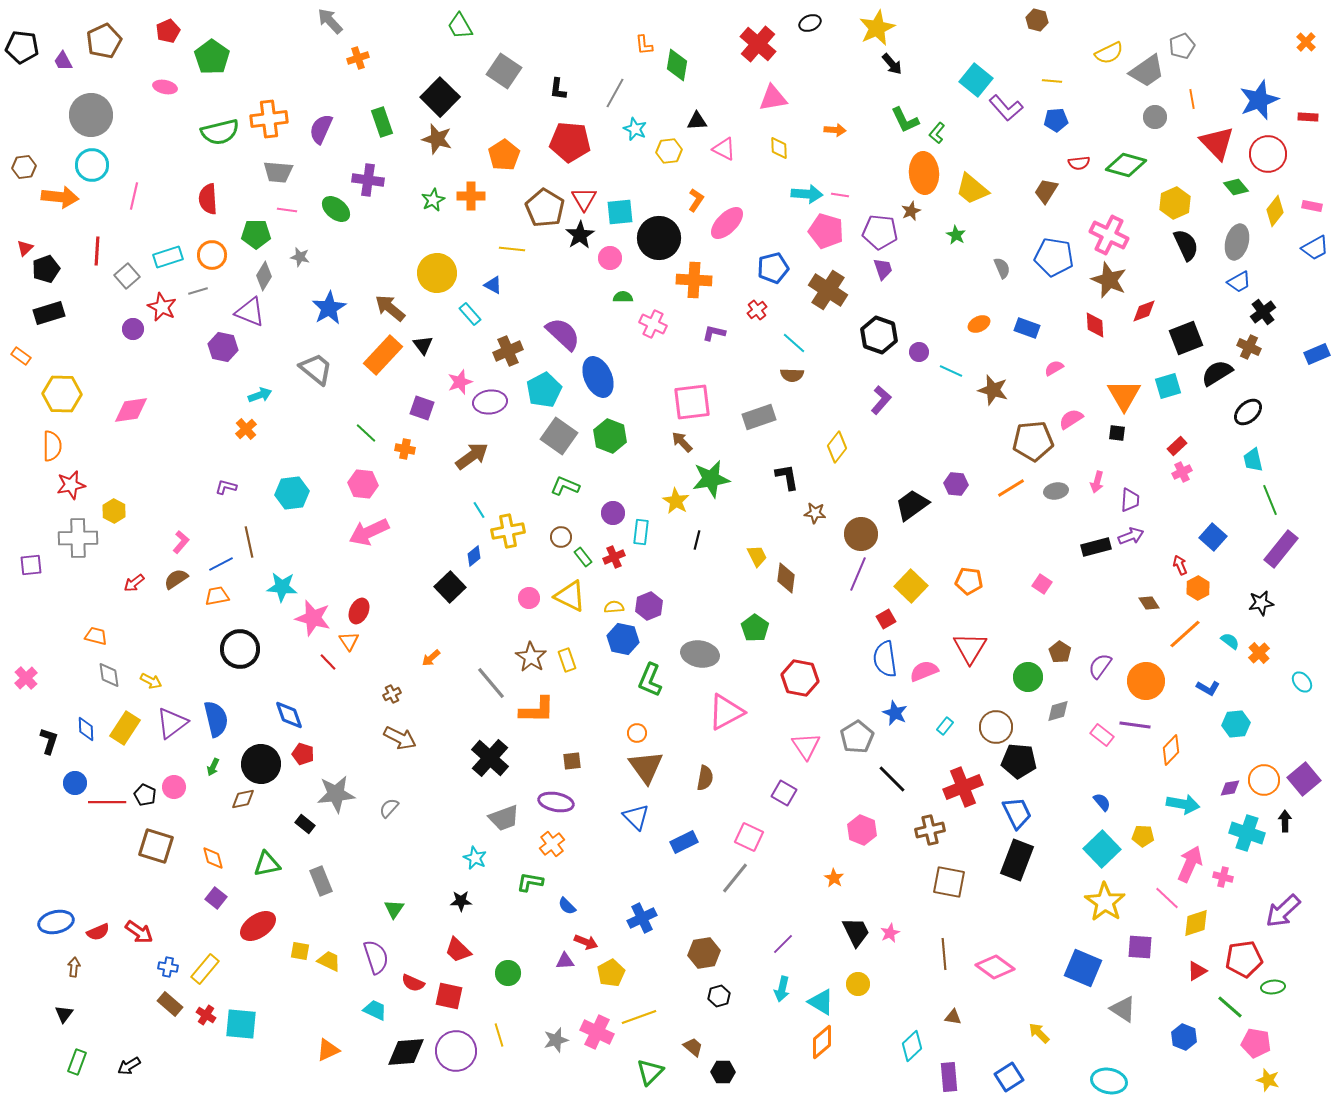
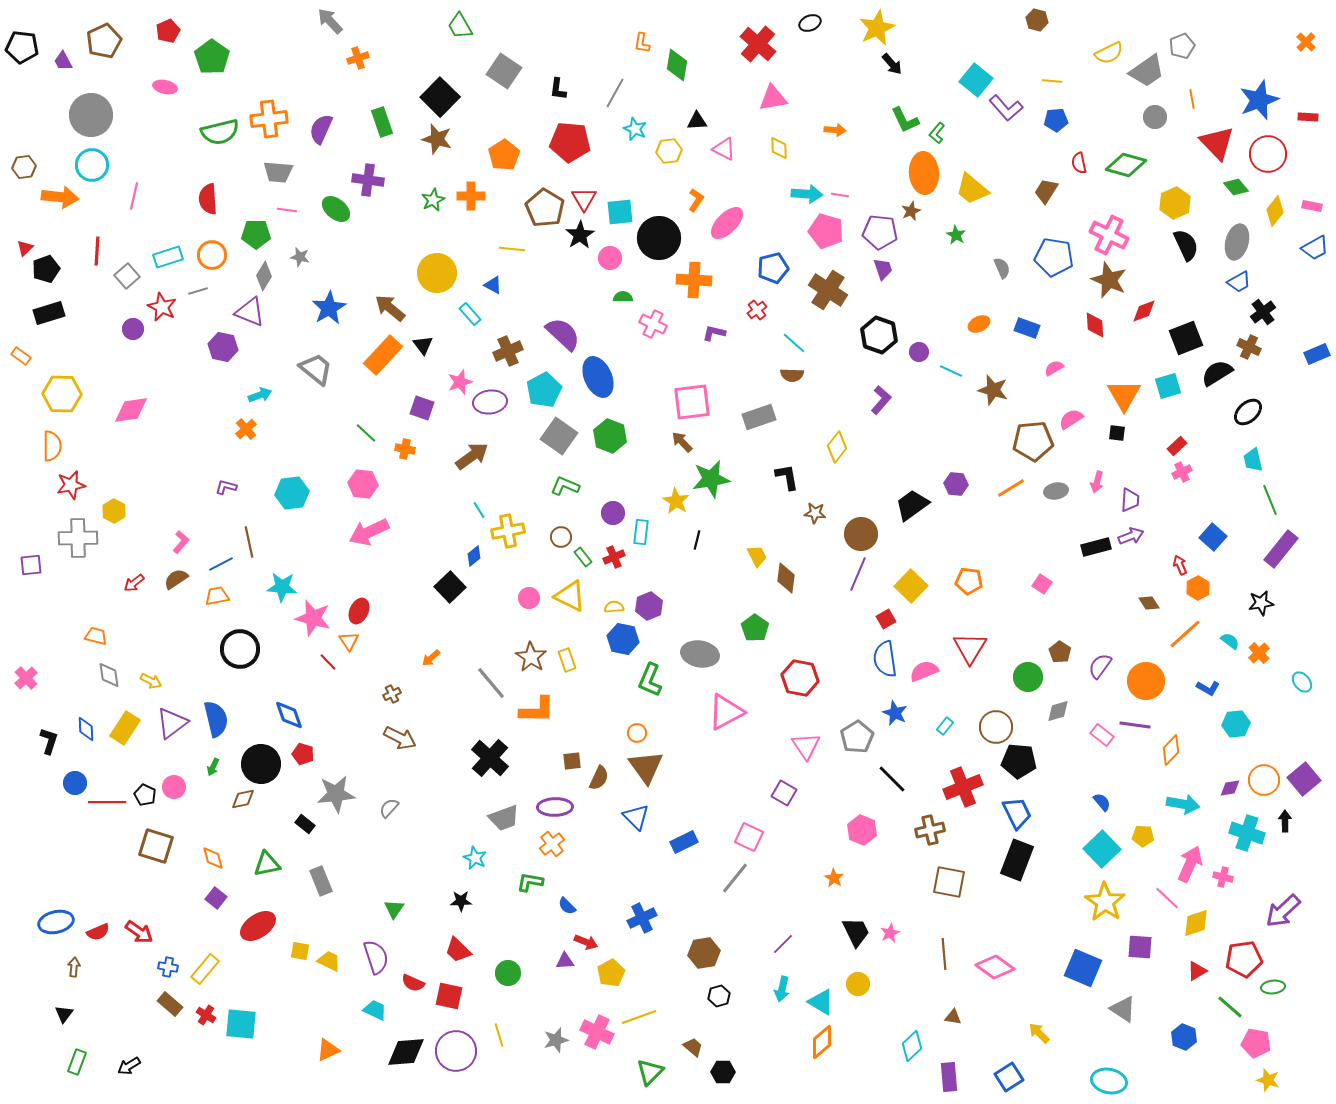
orange L-shape at (644, 45): moved 2 px left, 2 px up; rotated 15 degrees clockwise
red semicircle at (1079, 163): rotated 85 degrees clockwise
brown semicircle at (705, 778): moved 106 px left; rotated 15 degrees clockwise
purple ellipse at (556, 802): moved 1 px left, 5 px down; rotated 12 degrees counterclockwise
